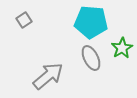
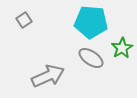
gray ellipse: rotated 30 degrees counterclockwise
gray arrow: rotated 16 degrees clockwise
